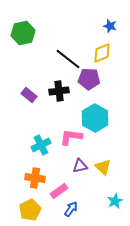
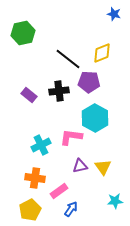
blue star: moved 4 px right, 12 px up
purple pentagon: moved 3 px down
yellow triangle: rotated 12 degrees clockwise
cyan star: rotated 21 degrees clockwise
